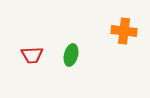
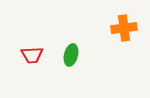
orange cross: moved 3 px up; rotated 15 degrees counterclockwise
